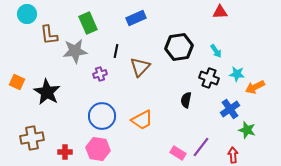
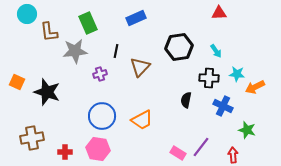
red triangle: moved 1 px left, 1 px down
brown L-shape: moved 3 px up
black cross: rotated 18 degrees counterclockwise
black star: rotated 12 degrees counterclockwise
blue cross: moved 7 px left, 3 px up; rotated 30 degrees counterclockwise
